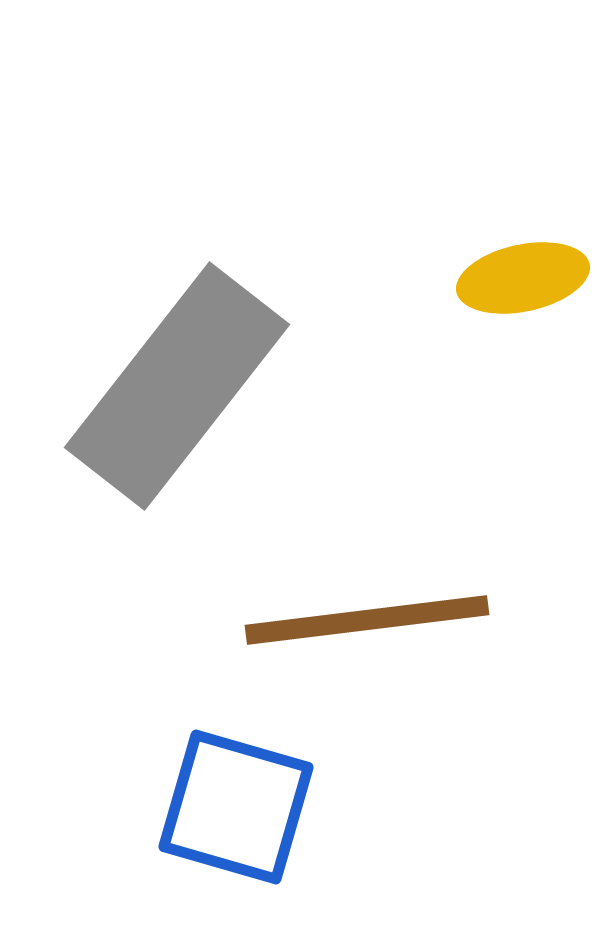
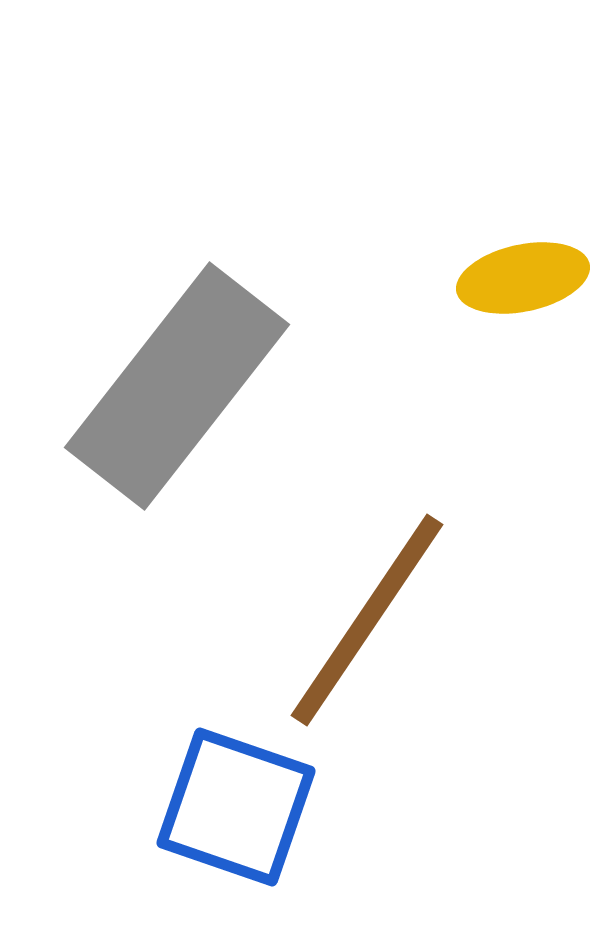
brown line: rotated 49 degrees counterclockwise
blue square: rotated 3 degrees clockwise
